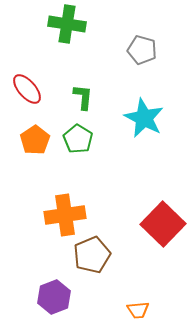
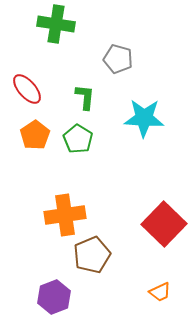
green cross: moved 11 px left
gray pentagon: moved 24 px left, 9 px down
green L-shape: moved 2 px right
cyan star: rotated 24 degrees counterclockwise
orange pentagon: moved 5 px up
red square: moved 1 px right
orange trapezoid: moved 22 px right, 18 px up; rotated 20 degrees counterclockwise
